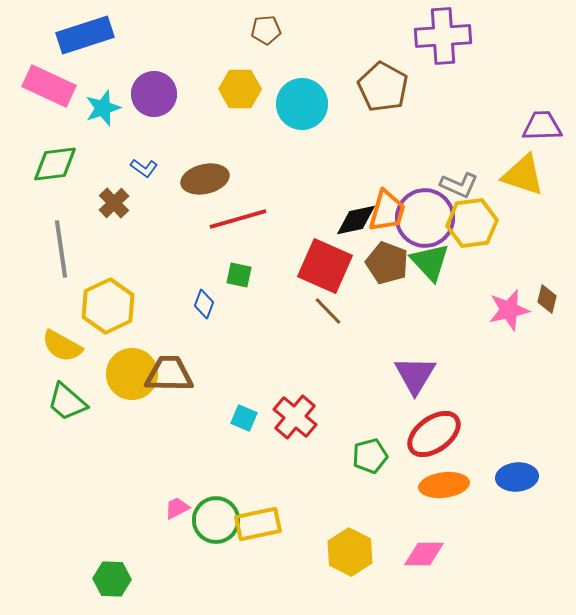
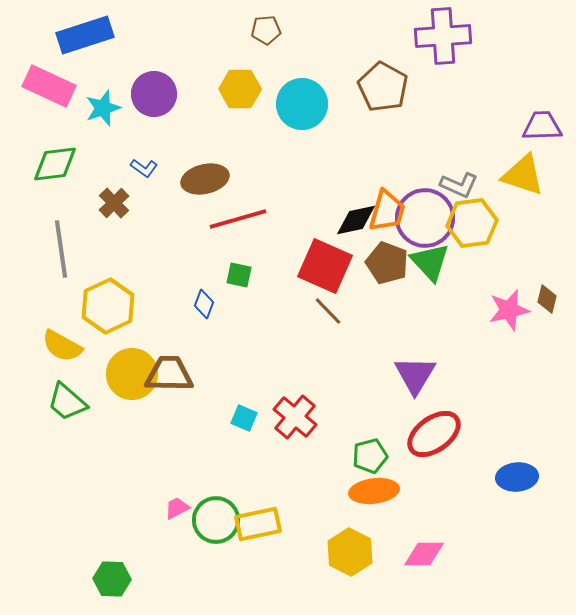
orange ellipse at (444, 485): moved 70 px left, 6 px down
